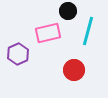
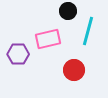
pink rectangle: moved 6 px down
purple hexagon: rotated 25 degrees clockwise
